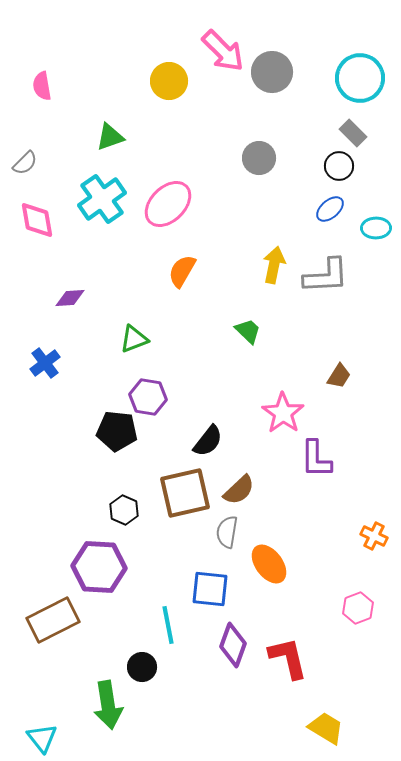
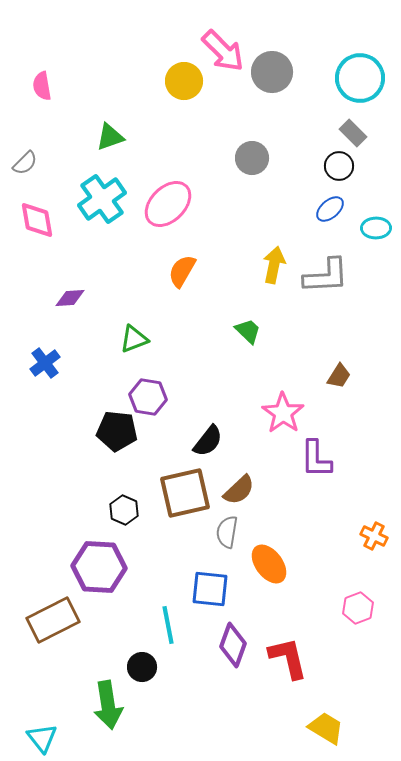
yellow circle at (169, 81): moved 15 px right
gray circle at (259, 158): moved 7 px left
